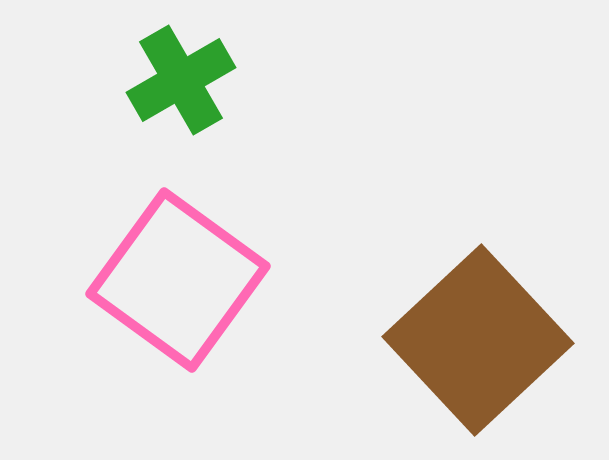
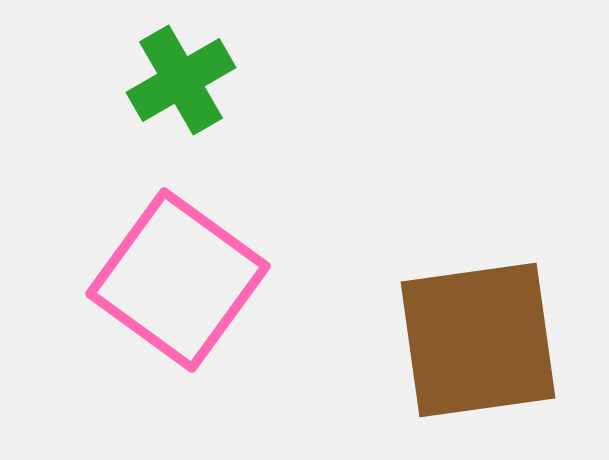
brown square: rotated 35 degrees clockwise
